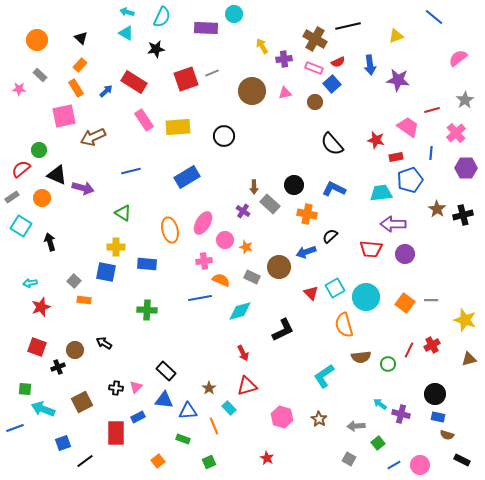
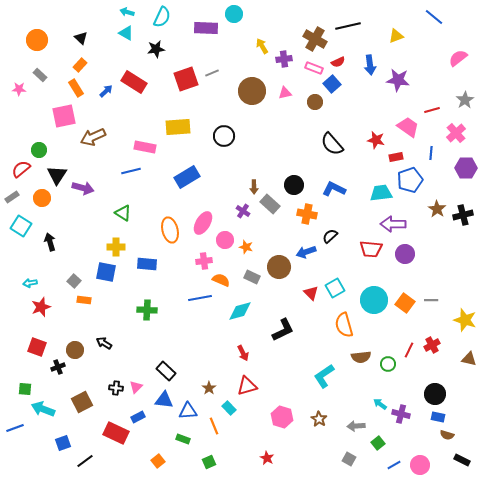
pink rectangle at (144, 120): moved 1 px right, 27 px down; rotated 45 degrees counterclockwise
black triangle at (57, 175): rotated 40 degrees clockwise
cyan circle at (366, 297): moved 8 px right, 3 px down
brown triangle at (469, 359): rotated 28 degrees clockwise
red rectangle at (116, 433): rotated 65 degrees counterclockwise
